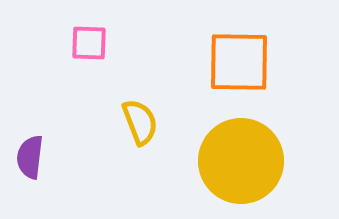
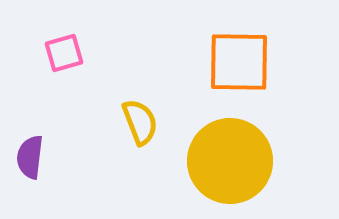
pink square: moved 25 px left, 10 px down; rotated 18 degrees counterclockwise
yellow circle: moved 11 px left
